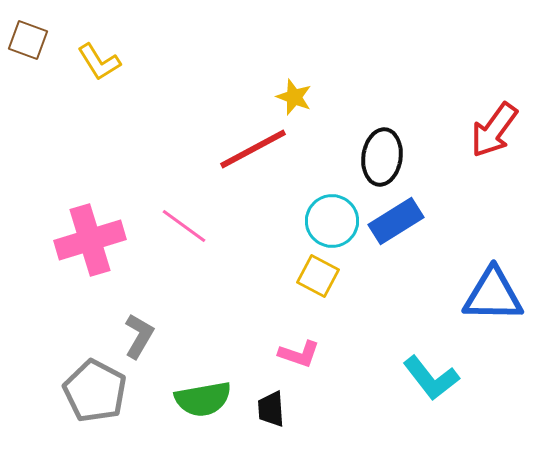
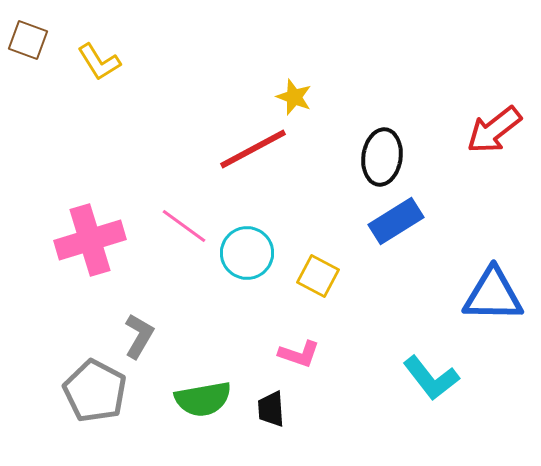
red arrow: rotated 16 degrees clockwise
cyan circle: moved 85 px left, 32 px down
